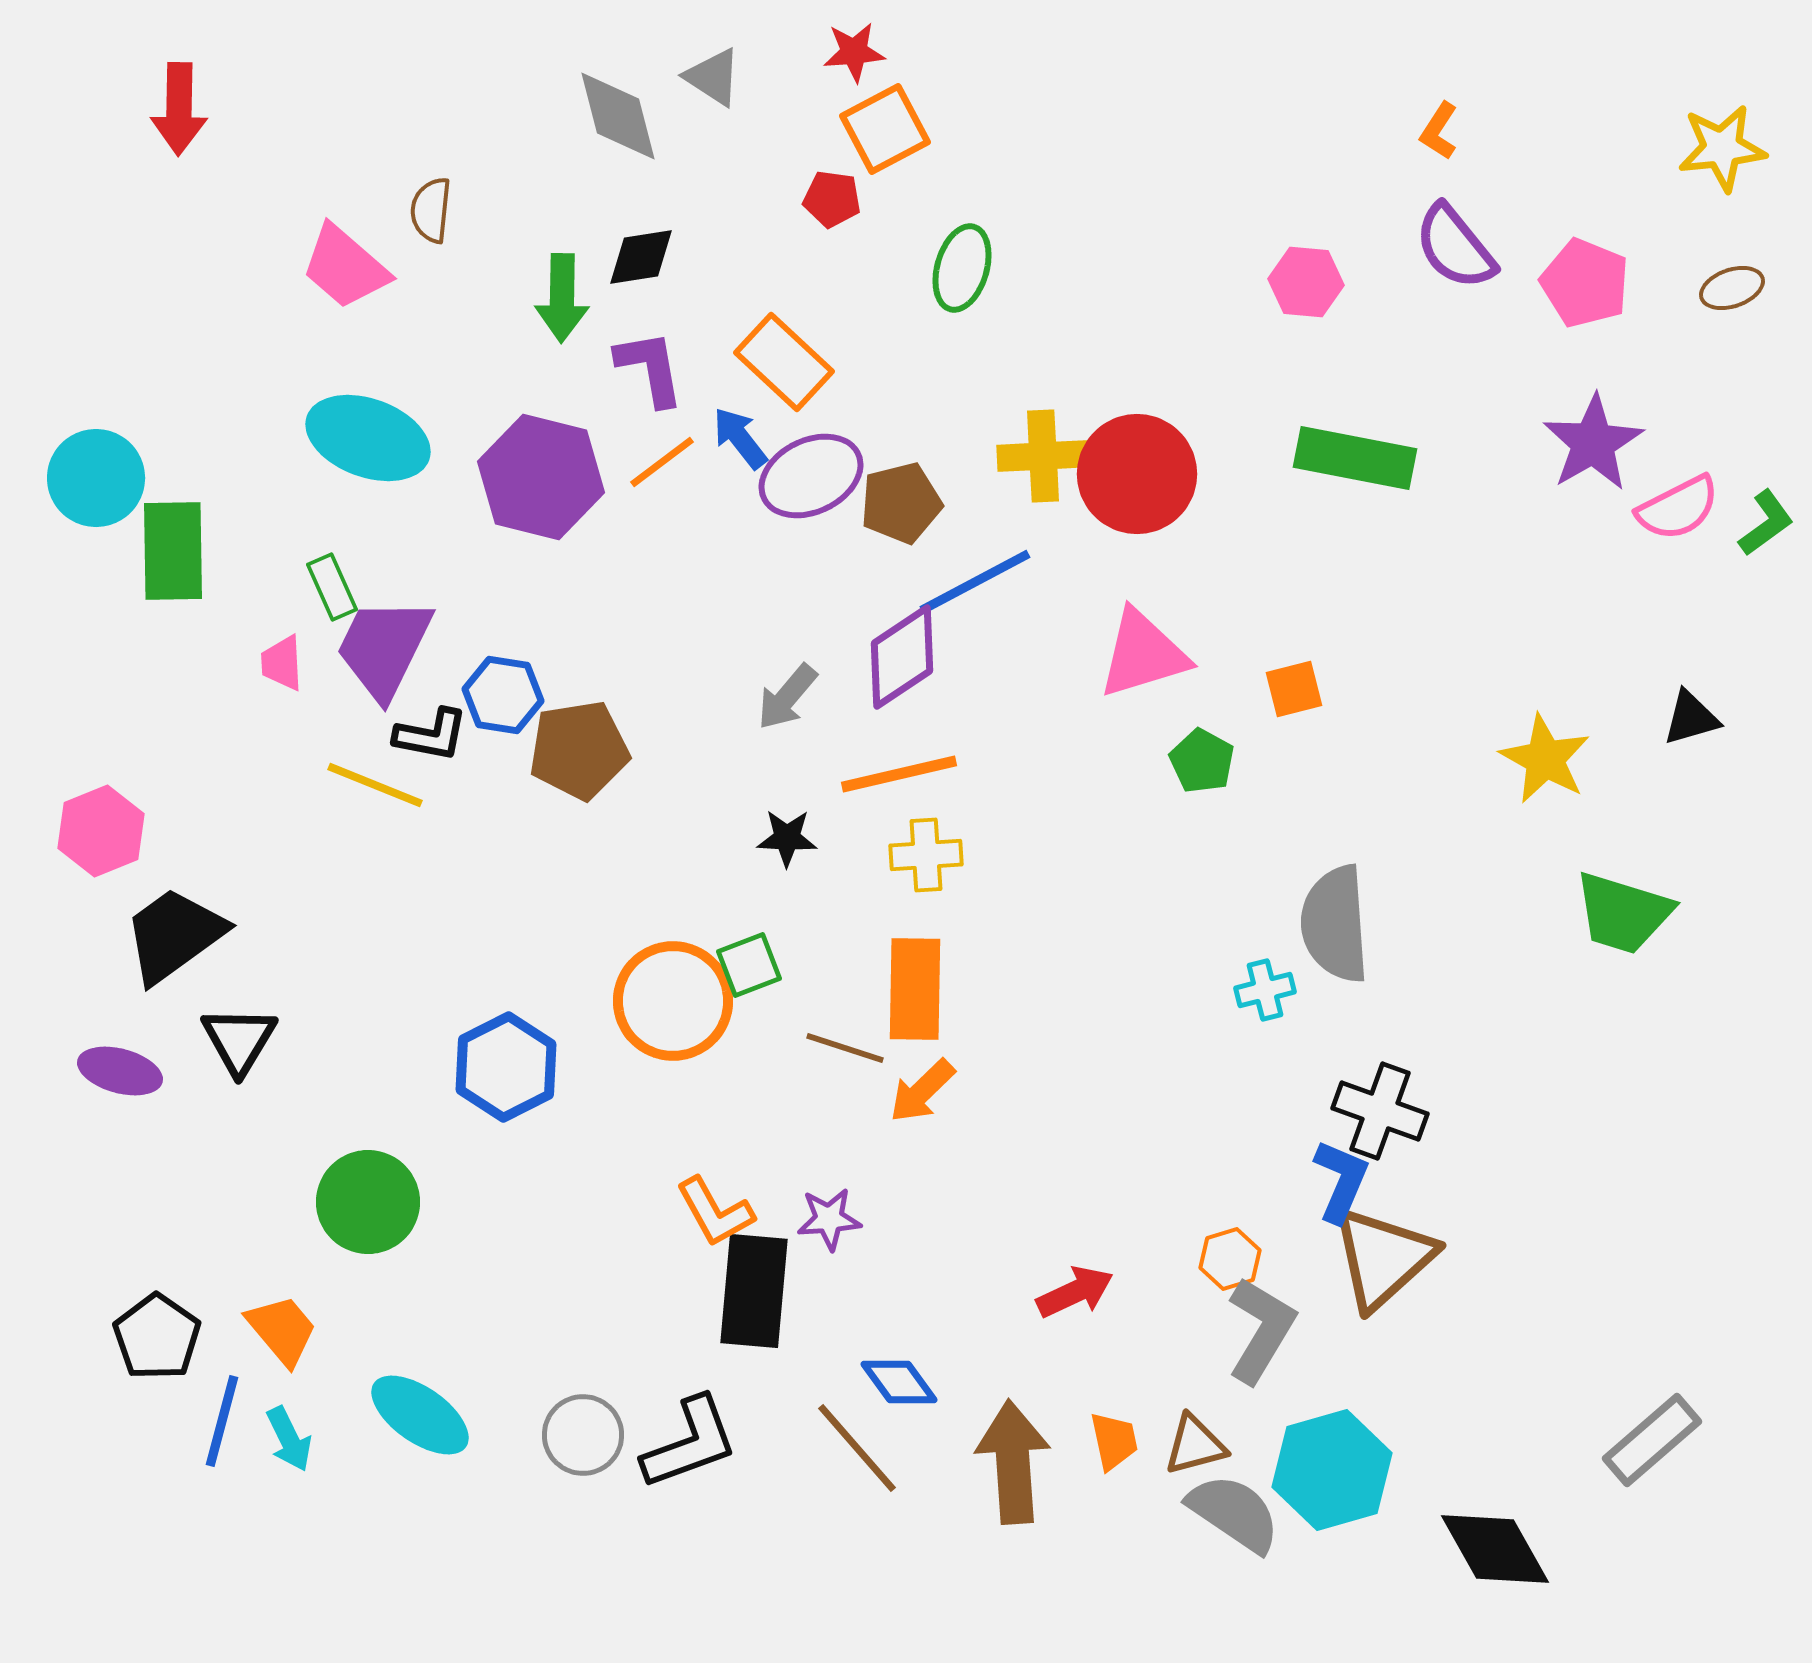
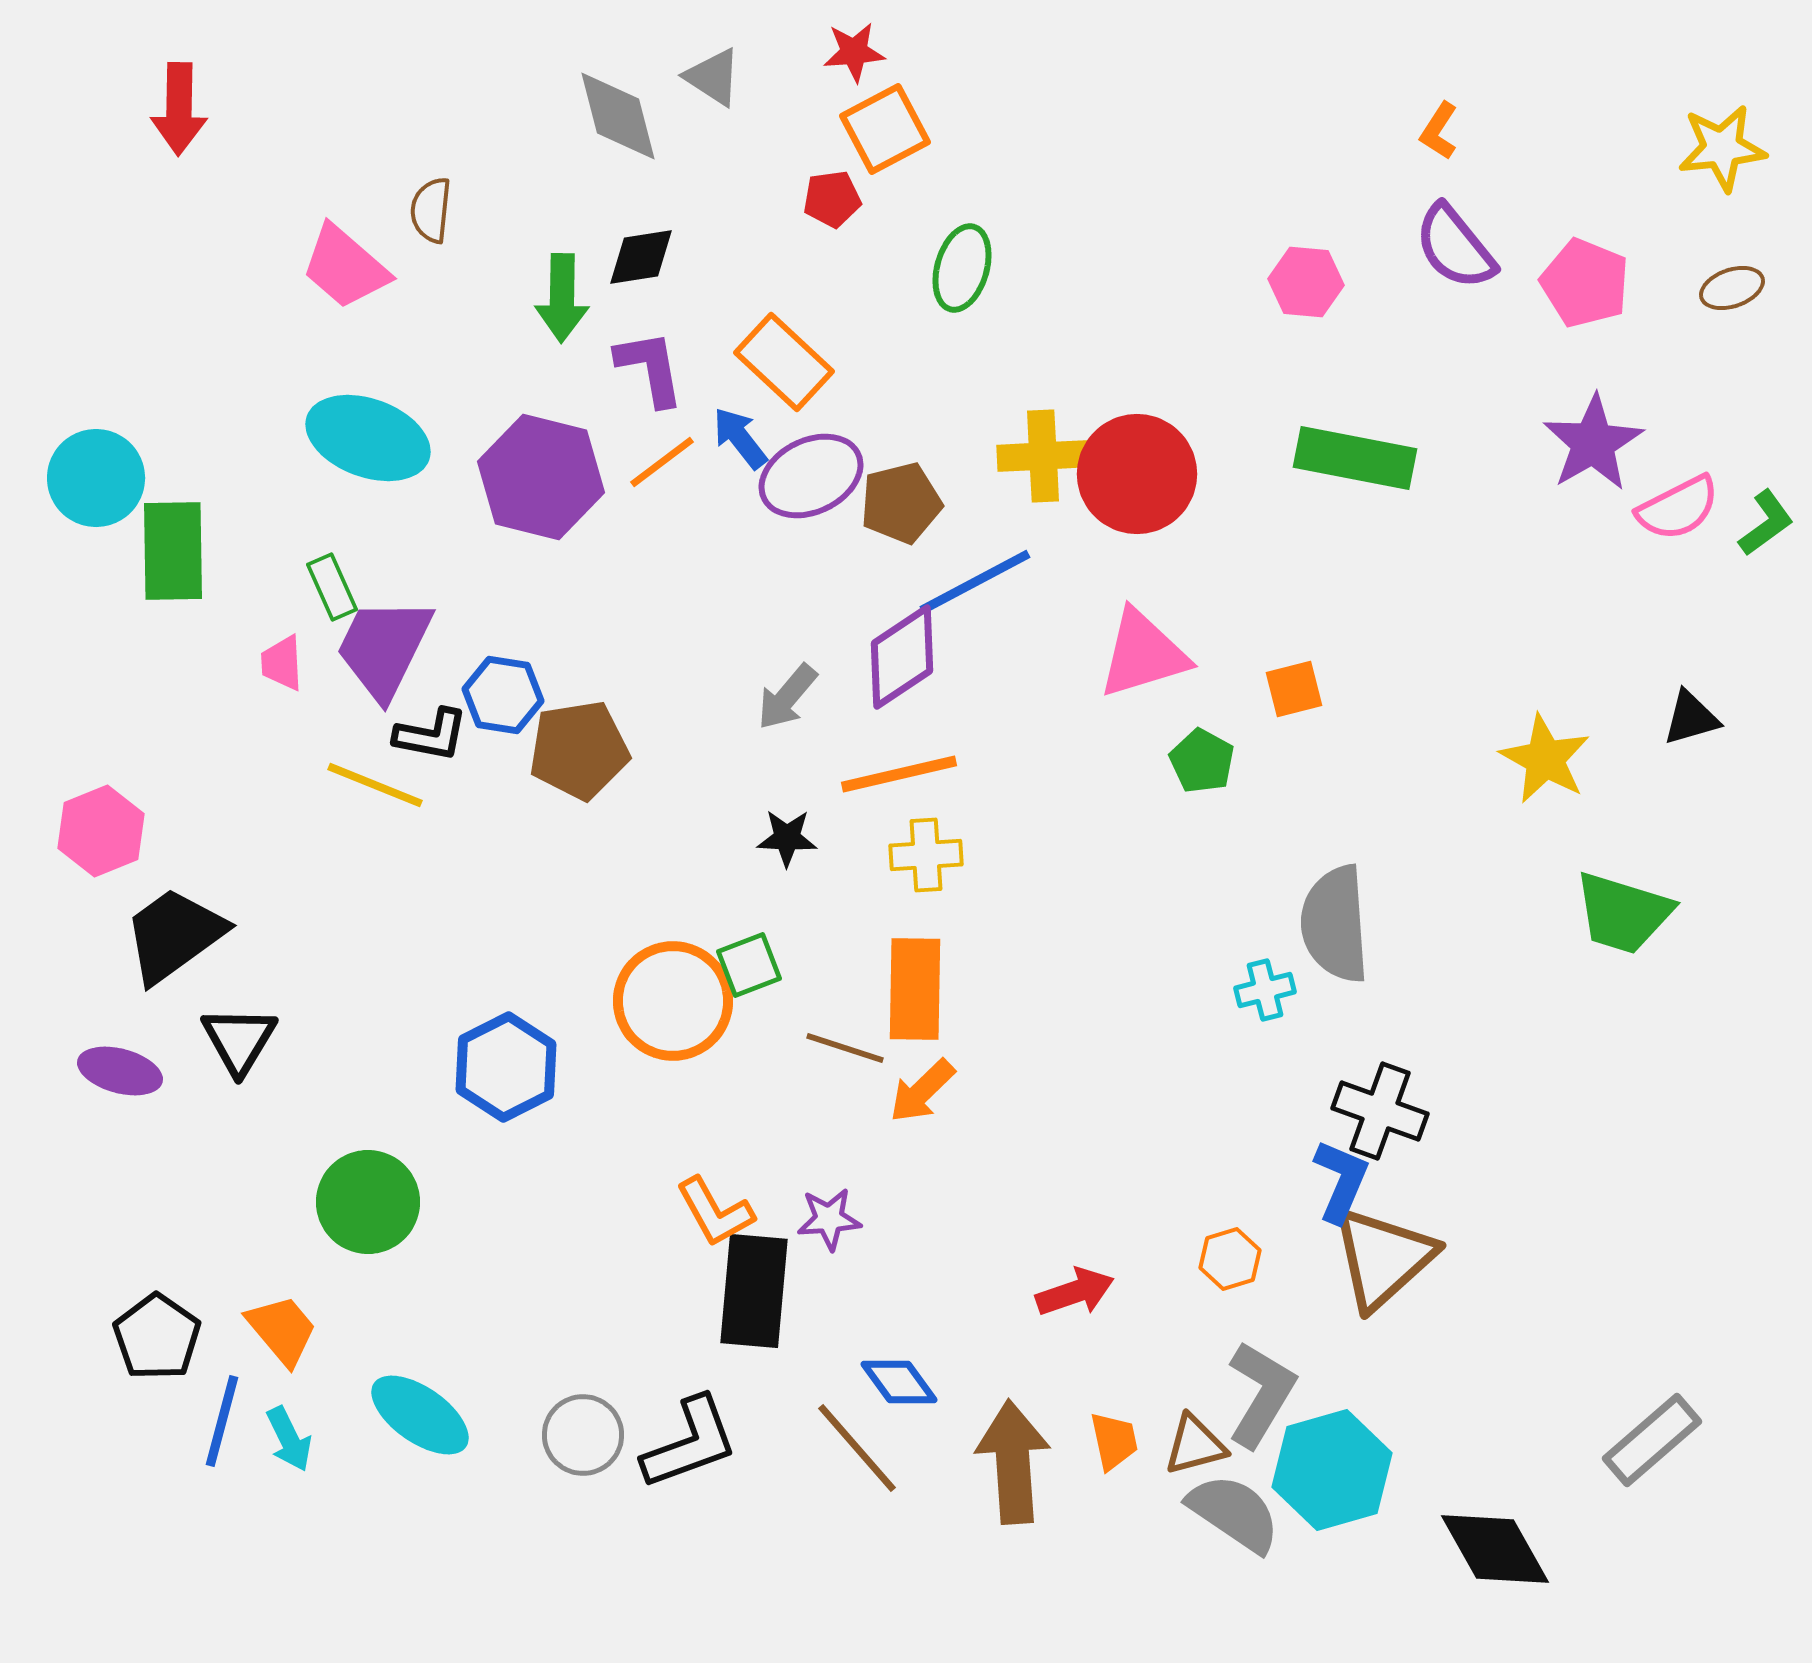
red pentagon at (832, 199): rotated 16 degrees counterclockwise
red arrow at (1075, 1292): rotated 6 degrees clockwise
gray L-shape at (1261, 1330): moved 64 px down
